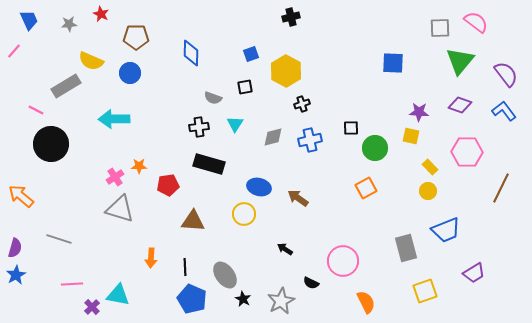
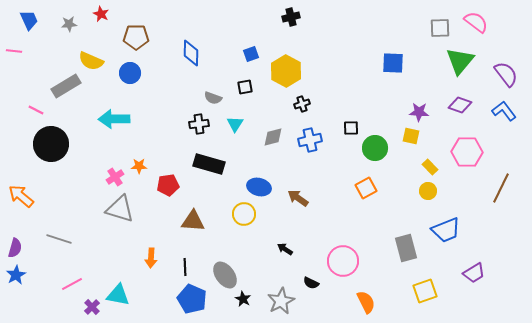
pink line at (14, 51): rotated 56 degrees clockwise
black cross at (199, 127): moved 3 px up
pink line at (72, 284): rotated 25 degrees counterclockwise
